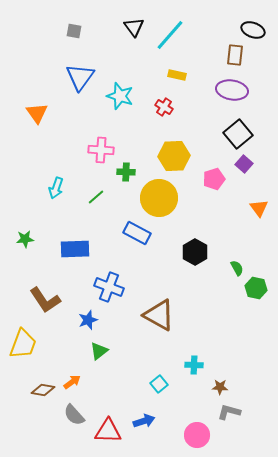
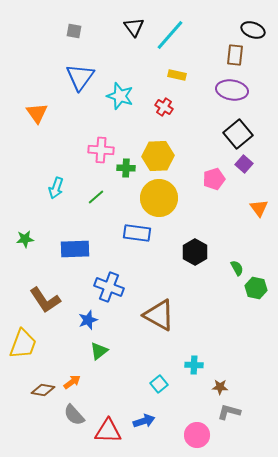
yellow hexagon at (174, 156): moved 16 px left
green cross at (126, 172): moved 4 px up
blue rectangle at (137, 233): rotated 20 degrees counterclockwise
